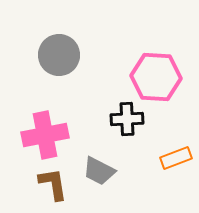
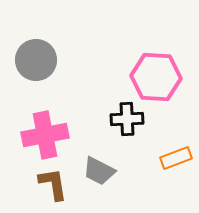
gray circle: moved 23 px left, 5 px down
